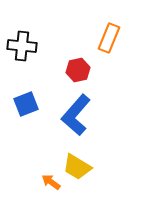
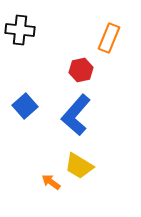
black cross: moved 2 px left, 16 px up
red hexagon: moved 3 px right
blue square: moved 1 px left, 2 px down; rotated 20 degrees counterclockwise
yellow trapezoid: moved 2 px right, 1 px up
